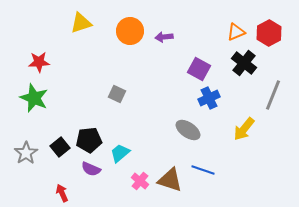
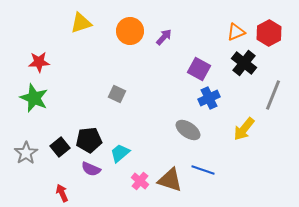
purple arrow: rotated 138 degrees clockwise
